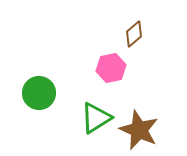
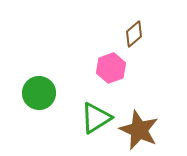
pink hexagon: rotated 8 degrees counterclockwise
